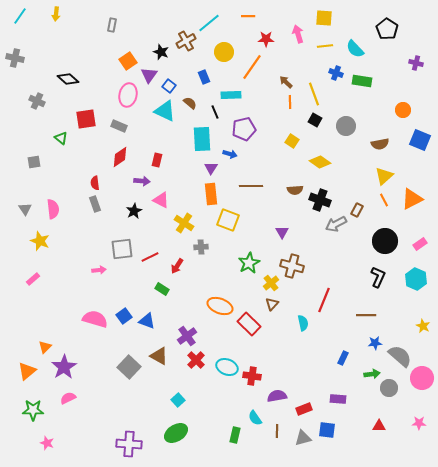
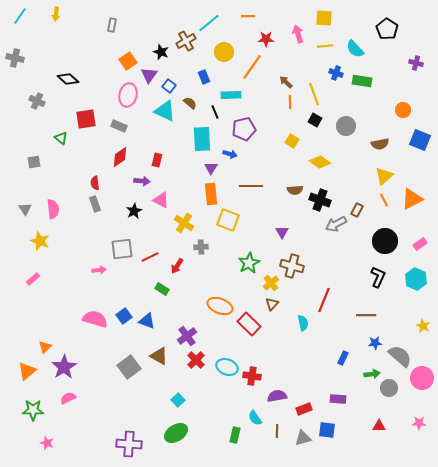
gray square at (129, 367): rotated 10 degrees clockwise
